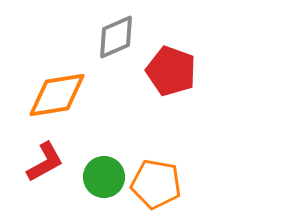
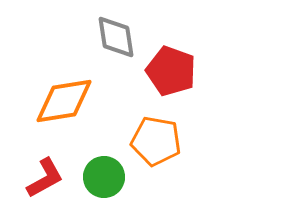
gray diamond: rotated 75 degrees counterclockwise
orange diamond: moved 7 px right, 6 px down
red L-shape: moved 16 px down
orange pentagon: moved 43 px up
